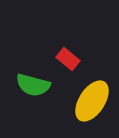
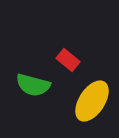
red rectangle: moved 1 px down
